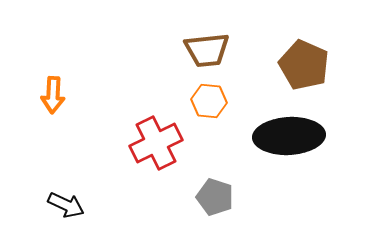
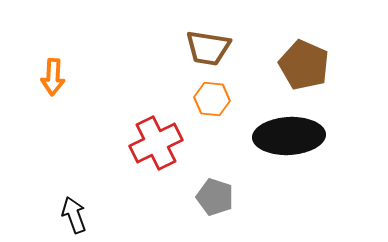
brown trapezoid: moved 1 px right, 2 px up; rotated 15 degrees clockwise
orange arrow: moved 18 px up
orange hexagon: moved 3 px right, 2 px up
black arrow: moved 8 px right, 10 px down; rotated 135 degrees counterclockwise
